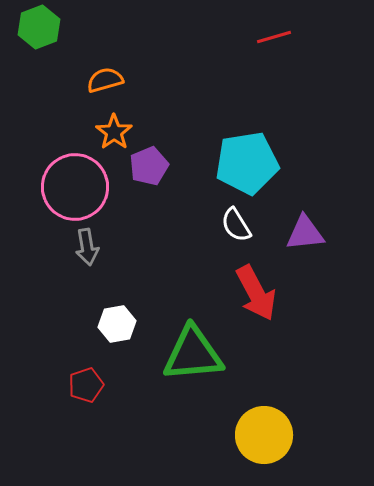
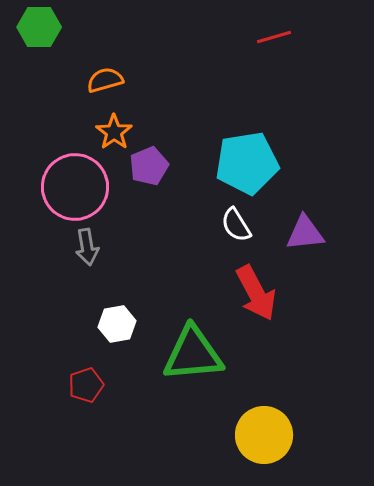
green hexagon: rotated 21 degrees clockwise
